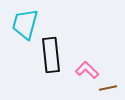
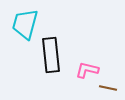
pink L-shape: rotated 30 degrees counterclockwise
brown line: rotated 24 degrees clockwise
